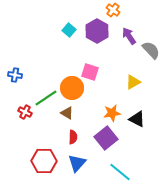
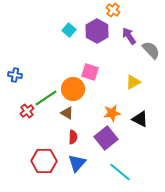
orange circle: moved 1 px right, 1 px down
red cross: moved 2 px right, 1 px up; rotated 24 degrees clockwise
black triangle: moved 3 px right
